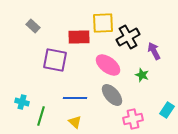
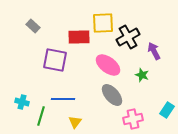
blue line: moved 12 px left, 1 px down
yellow triangle: rotated 24 degrees clockwise
